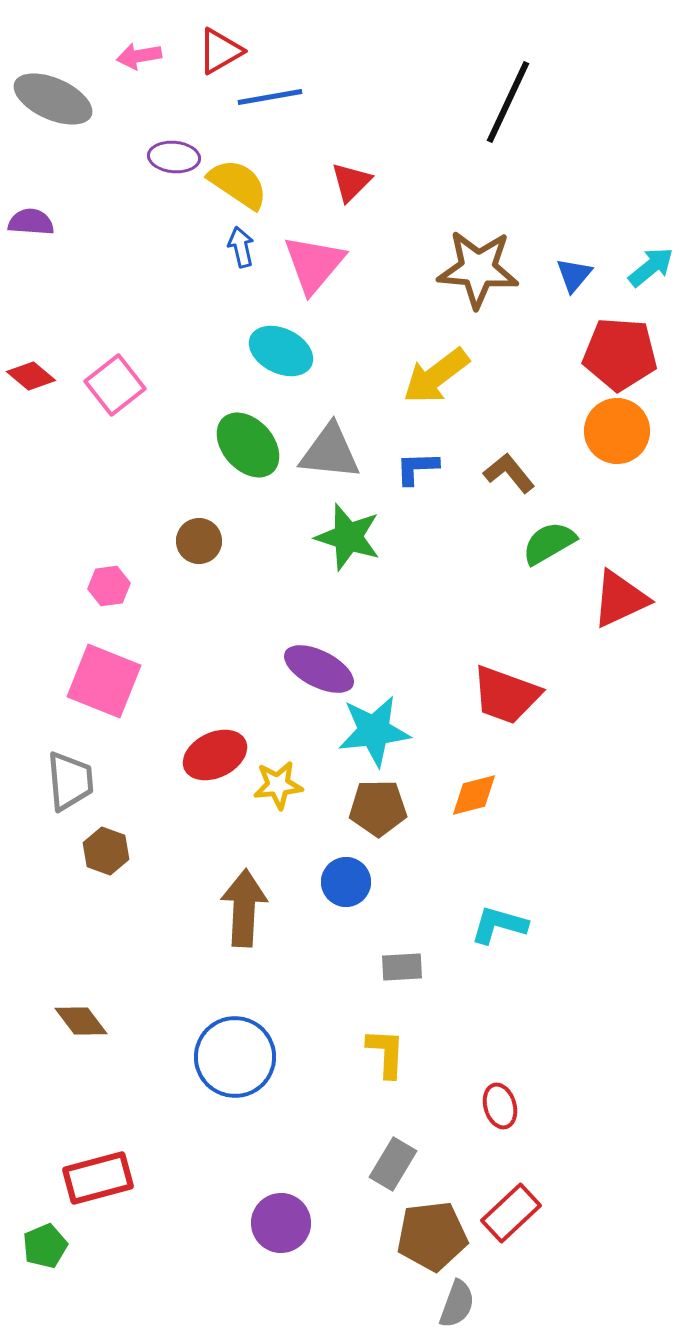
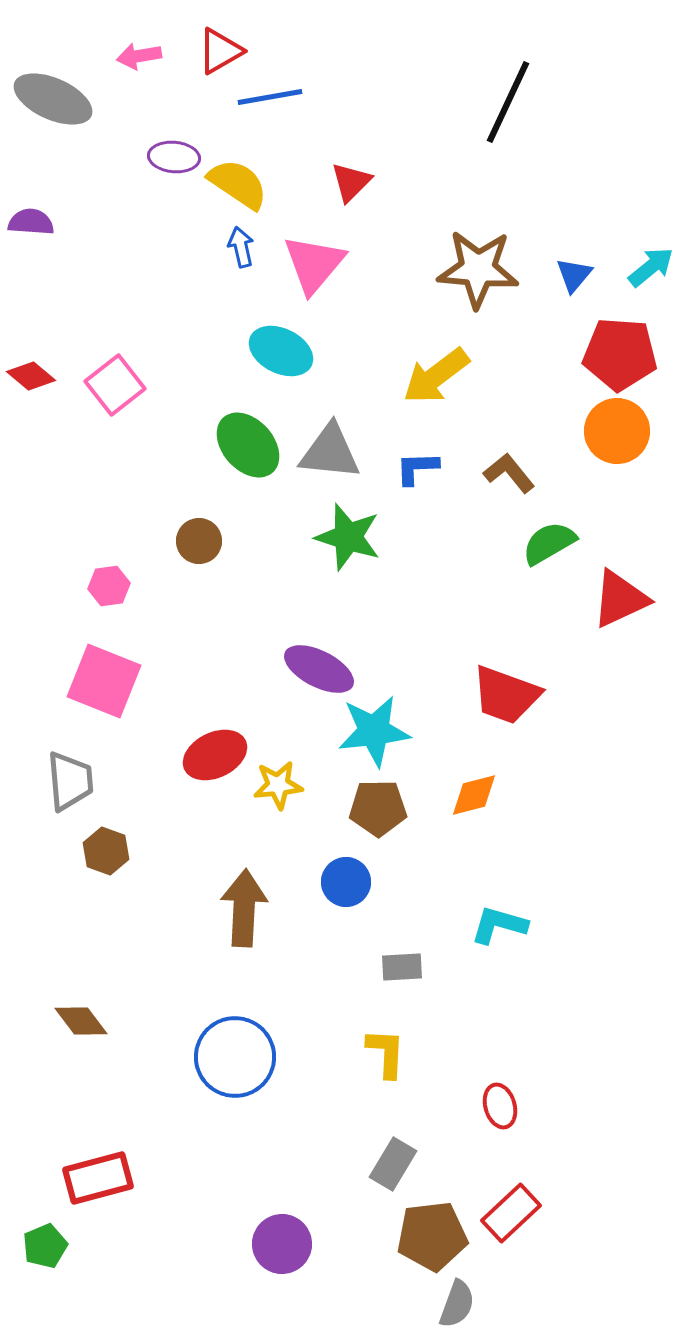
purple circle at (281, 1223): moved 1 px right, 21 px down
